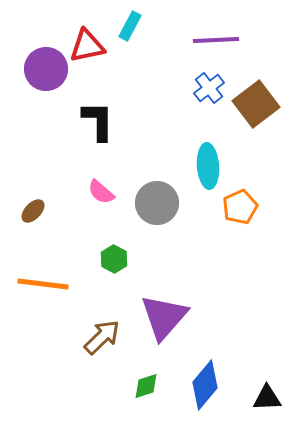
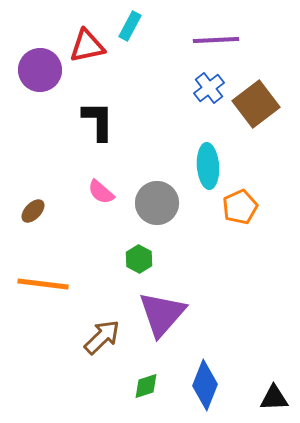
purple circle: moved 6 px left, 1 px down
green hexagon: moved 25 px right
purple triangle: moved 2 px left, 3 px up
blue diamond: rotated 18 degrees counterclockwise
black triangle: moved 7 px right
